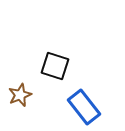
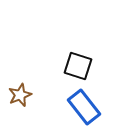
black square: moved 23 px right
